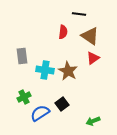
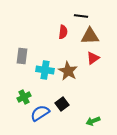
black line: moved 2 px right, 2 px down
brown triangle: rotated 36 degrees counterclockwise
gray rectangle: rotated 14 degrees clockwise
